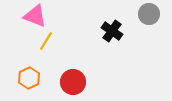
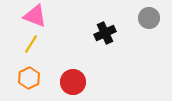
gray circle: moved 4 px down
black cross: moved 7 px left, 2 px down; rotated 30 degrees clockwise
yellow line: moved 15 px left, 3 px down
